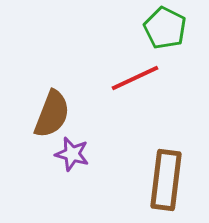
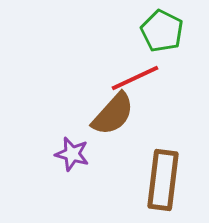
green pentagon: moved 3 px left, 3 px down
brown semicircle: moved 61 px right; rotated 21 degrees clockwise
brown rectangle: moved 3 px left
